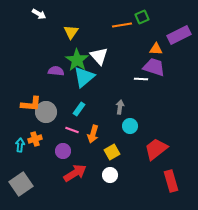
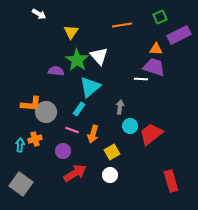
green square: moved 18 px right
cyan triangle: moved 6 px right, 10 px down
red trapezoid: moved 5 px left, 15 px up
gray square: rotated 20 degrees counterclockwise
